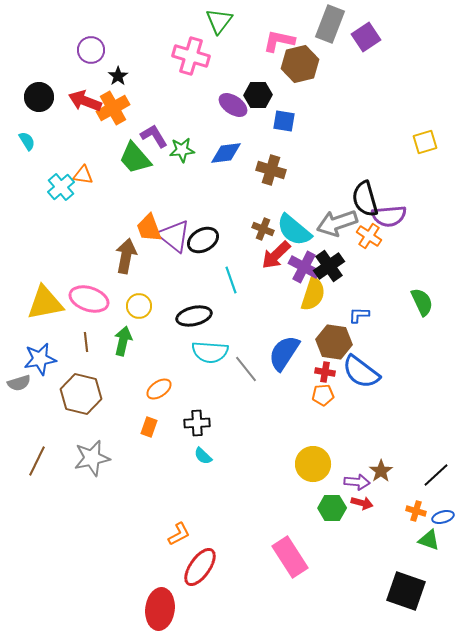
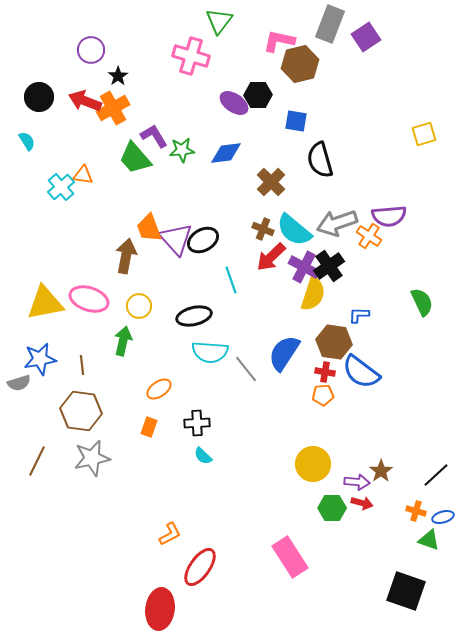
purple ellipse at (233, 105): moved 1 px right, 2 px up
blue square at (284, 121): moved 12 px right
yellow square at (425, 142): moved 1 px left, 8 px up
brown cross at (271, 170): moved 12 px down; rotated 28 degrees clockwise
black semicircle at (365, 199): moved 45 px left, 39 px up
purple triangle at (174, 236): moved 2 px right, 3 px down; rotated 9 degrees clockwise
red arrow at (276, 255): moved 5 px left, 2 px down
brown line at (86, 342): moved 4 px left, 23 px down
brown hexagon at (81, 394): moved 17 px down; rotated 6 degrees counterclockwise
orange L-shape at (179, 534): moved 9 px left
